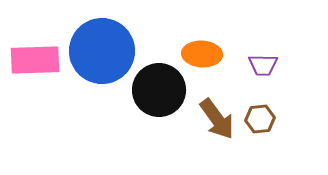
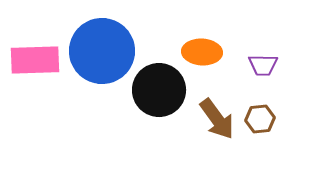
orange ellipse: moved 2 px up
